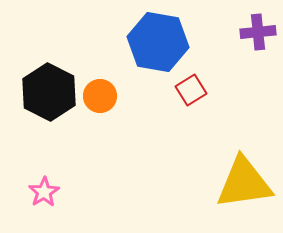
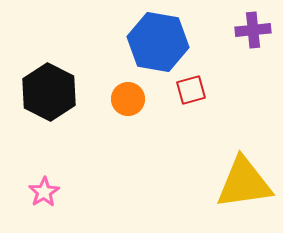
purple cross: moved 5 px left, 2 px up
red square: rotated 16 degrees clockwise
orange circle: moved 28 px right, 3 px down
